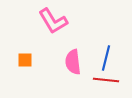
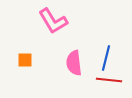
pink semicircle: moved 1 px right, 1 px down
red line: moved 3 px right
